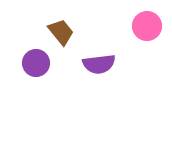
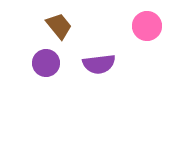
brown trapezoid: moved 2 px left, 6 px up
purple circle: moved 10 px right
